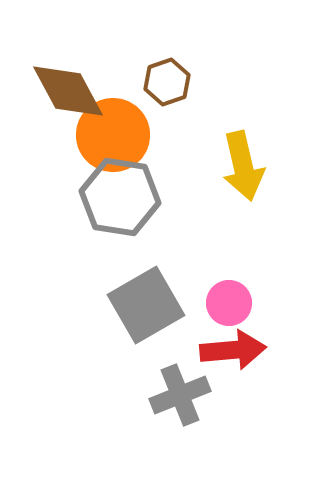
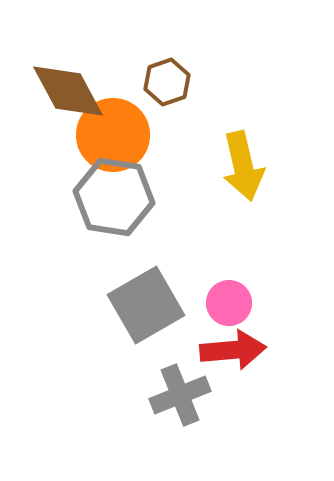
gray hexagon: moved 6 px left
